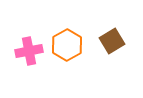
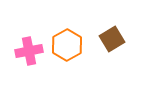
brown square: moved 2 px up
